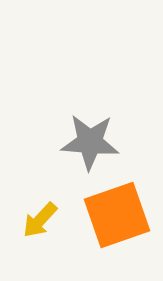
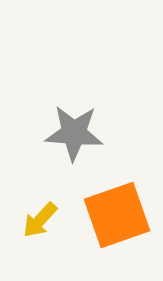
gray star: moved 16 px left, 9 px up
